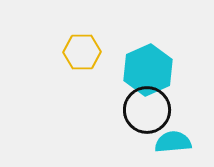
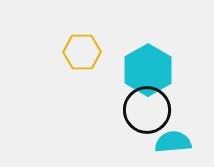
cyan hexagon: rotated 6 degrees counterclockwise
